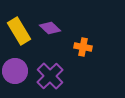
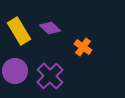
orange cross: rotated 24 degrees clockwise
